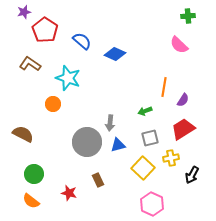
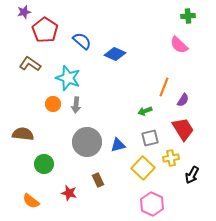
orange line: rotated 12 degrees clockwise
gray arrow: moved 34 px left, 18 px up
red trapezoid: rotated 90 degrees clockwise
brown semicircle: rotated 20 degrees counterclockwise
green circle: moved 10 px right, 10 px up
